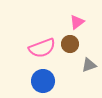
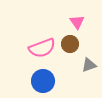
pink triangle: rotated 28 degrees counterclockwise
